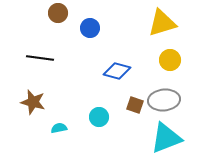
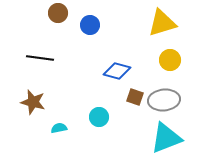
blue circle: moved 3 px up
brown square: moved 8 px up
